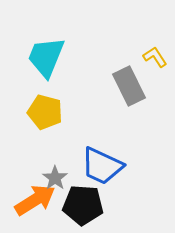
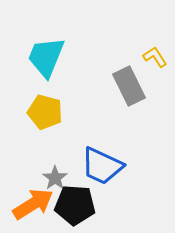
orange arrow: moved 2 px left, 4 px down
black pentagon: moved 8 px left
